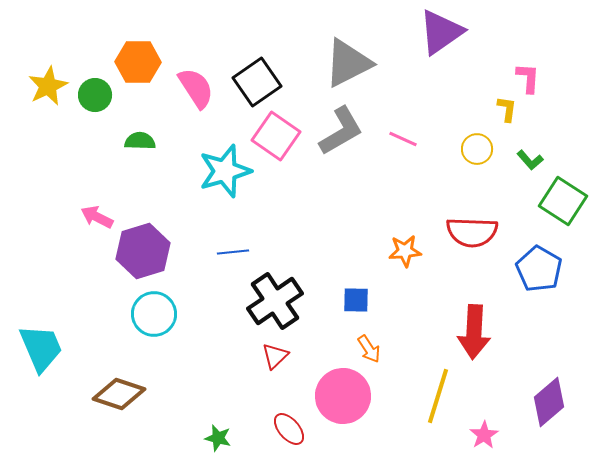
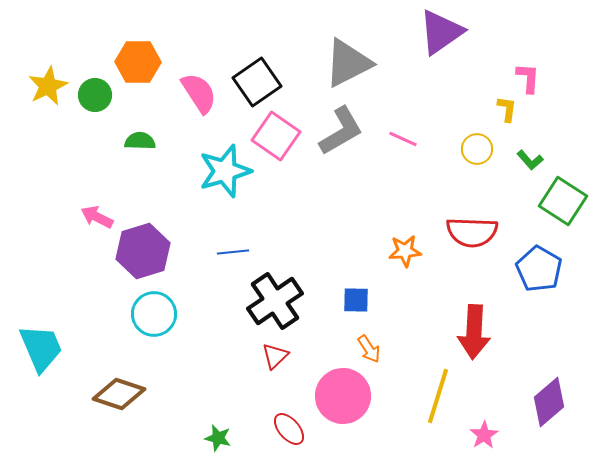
pink semicircle: moved 3 px right, 5 px down
